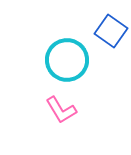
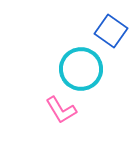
cyan circle: moved 14 px right, 9 px down
